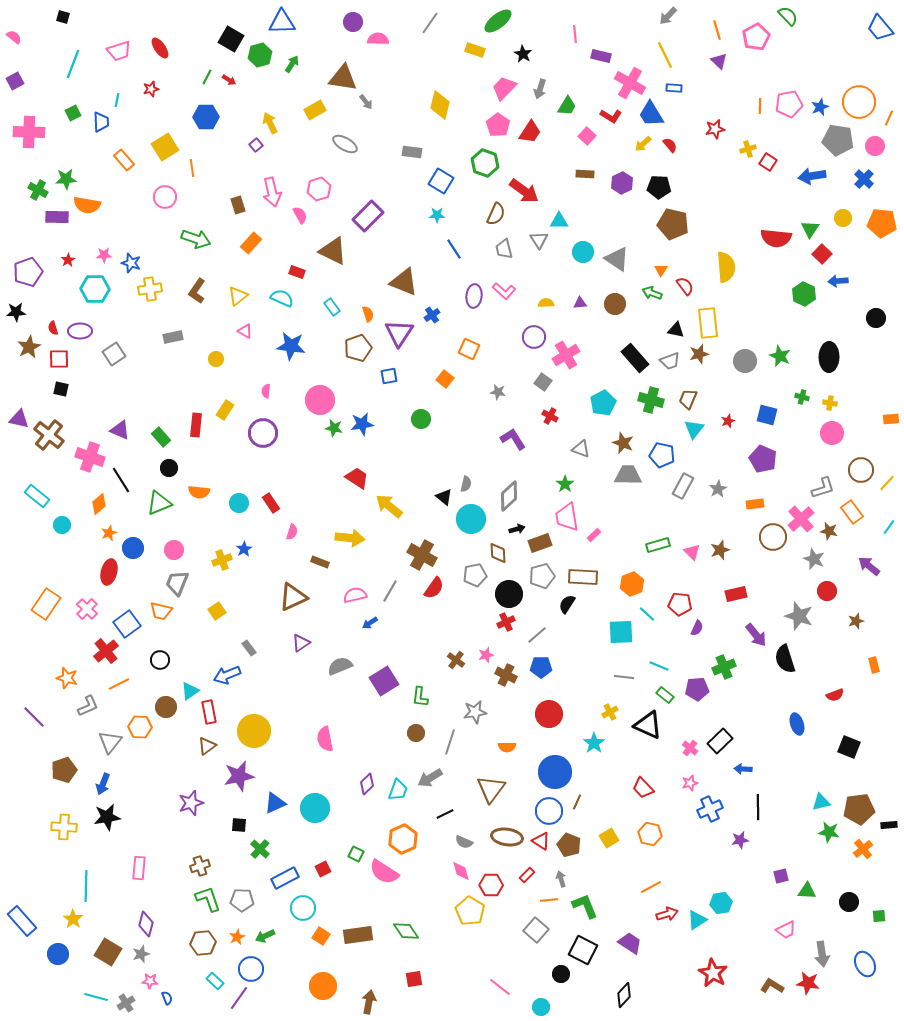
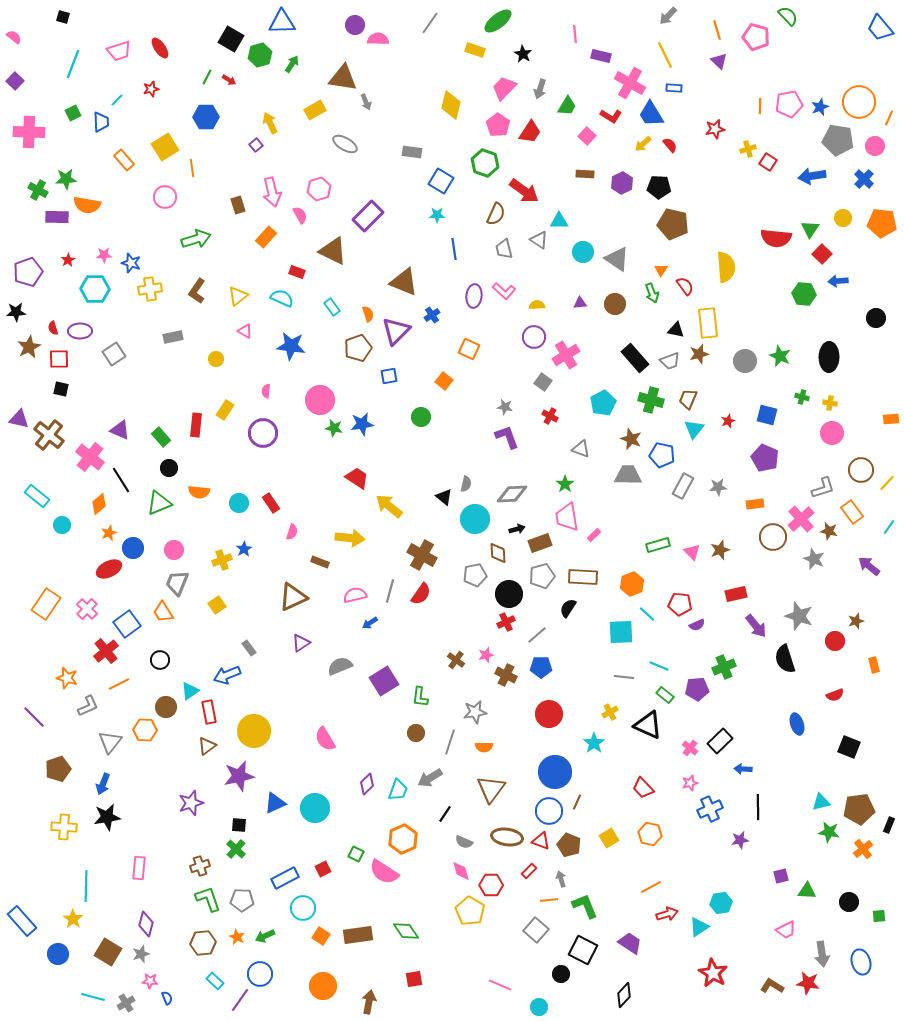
purple circle at (353, 22): moved 2 px right, 3 px down
pink pentagon at (756, 37): rotated 28 degrees counterclockwise
purple square at (15, 81): rotated 18 degrees counterclockwise
cyan line at (117, 100): rotated 32 degrees clockwise
gray arrow at (366, 102): rotated 14 degrees clockwise
yellow diamond at (440, 105): moved 11 px right
green arrow at (196, 239): rotated 36 degrees counterclockwise
gray triangle at (539, 240): rotated 24 degrees counterclockwise
orange rectangle at (251, 243): moved 15 px right, 6 px up
blue line at (454, 249): rotated 25 degrees clockwise
green arrow at (652, 293): rotated 132 degrees counterclockwise
green hexagon at (804, 294): rotated 20 degrees counterclockwise
yellow semicircle at (546, 303): moved 9 px left, 2 px down
purple triangle at (399, 333): moved 3 px left, 2 px up; rotated 12 degrees clockwise
orange square at (445, 379): moved 1 px left, 2 px down
gray star at (498, 392): moved 7 px right, 15 px down
green circle at (421, 419): moved 2 px up
purple L-shape at (513, 439): moved 6 px left, 2 px up; rotated 12 degrees clockwise
brown star at (623, 443): moved 8 px right, 4 px up
pink cross at (90, 457): rotated 20 degrees clockwise
purple pentagon at (763, 459): moved 2 px right, 1 px up
gray star at (718, 489): moved 2 px up; rotated 24 degrees clockwise
gray diamond at (509, 496): moved 3 px right, 2 px up; rotated 40 degrees clockwise
cyan circle at (471, 519): moved 4 px right
red ellipse at (109, 572): moved 3 px up; rotated 50 degrees clockwise
red semicircle at (434, 588): moved 13 px left, 6 px down
gray line at (390, 591): rotated 15 degrees counterclockwise
red circle at (827, 591): moved 8 px right, 50 px down
black semicircle at (567, 604): moved 1 px right, 4 px down
orange trapezoid at (161, 611): moved 2 px right, 1 px down; rotated 45 degrees clockwise
yellow square at (217, 611): moved 6 px up
purple semicircle at (697, 628): moved 3 px up; rotated 42 degrees clockwise
purple arrow at (756, 635): moved 9 px up
orange hexagon at (140, 727): moved 5 px right, 3 px down
pink semicircle at (325, 739): rotated 20 degrees counterclockwise
orange semicircle at (507, 747): moved 23 px left
brown pentagon at (64, 770): moved 6 px left, 1 px up
black line at (445, 814): rotated 30 degrees counterclockwise
black rectangle at (889, 825): rotated 63 degrees counterclockwise
red triangle at (541, 841): rotated 12 degrees counterclockwise
green cross at (260, 849): moved 24 px left
red rectangle at (527, 875): moved 2 px right, 4 px up
cyan triangle at (697, 920): moved 2 px right, 7 px down
orange star at (237, 937): rotated 21 degrees counterclockwise
blue ellipse at (865, 964): moved 4 px left, 2 px up; rotated 10 degrees clockwise
blue circle at (251, 969): moved 9 px right, 5 px down
pink line at (500, 987): moved 2 px up; rotated 15 degrees counterclockwise
cyan line at (96, 997): moved 3 px left
purple line at (239, 998): moved 1 px right, 2 px down
cyan circle at (541, 1007): moved 2 px left
